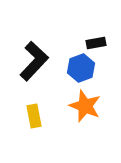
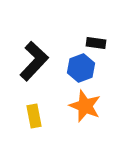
black rectangle: rotated 18 degrees clockwise
